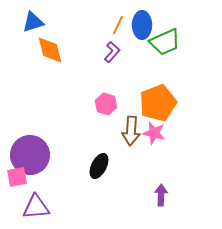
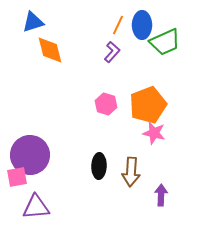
orange pentagon: moved 10 px left, 2 px down
brown arrow: moved 41 px down
black ellipse: rotated 25 degrees counterclockwise
